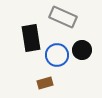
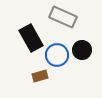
black rectangle: rotated 20 degrees counterclockwise
brown rectangle: moved 5 px left, 7 px up
